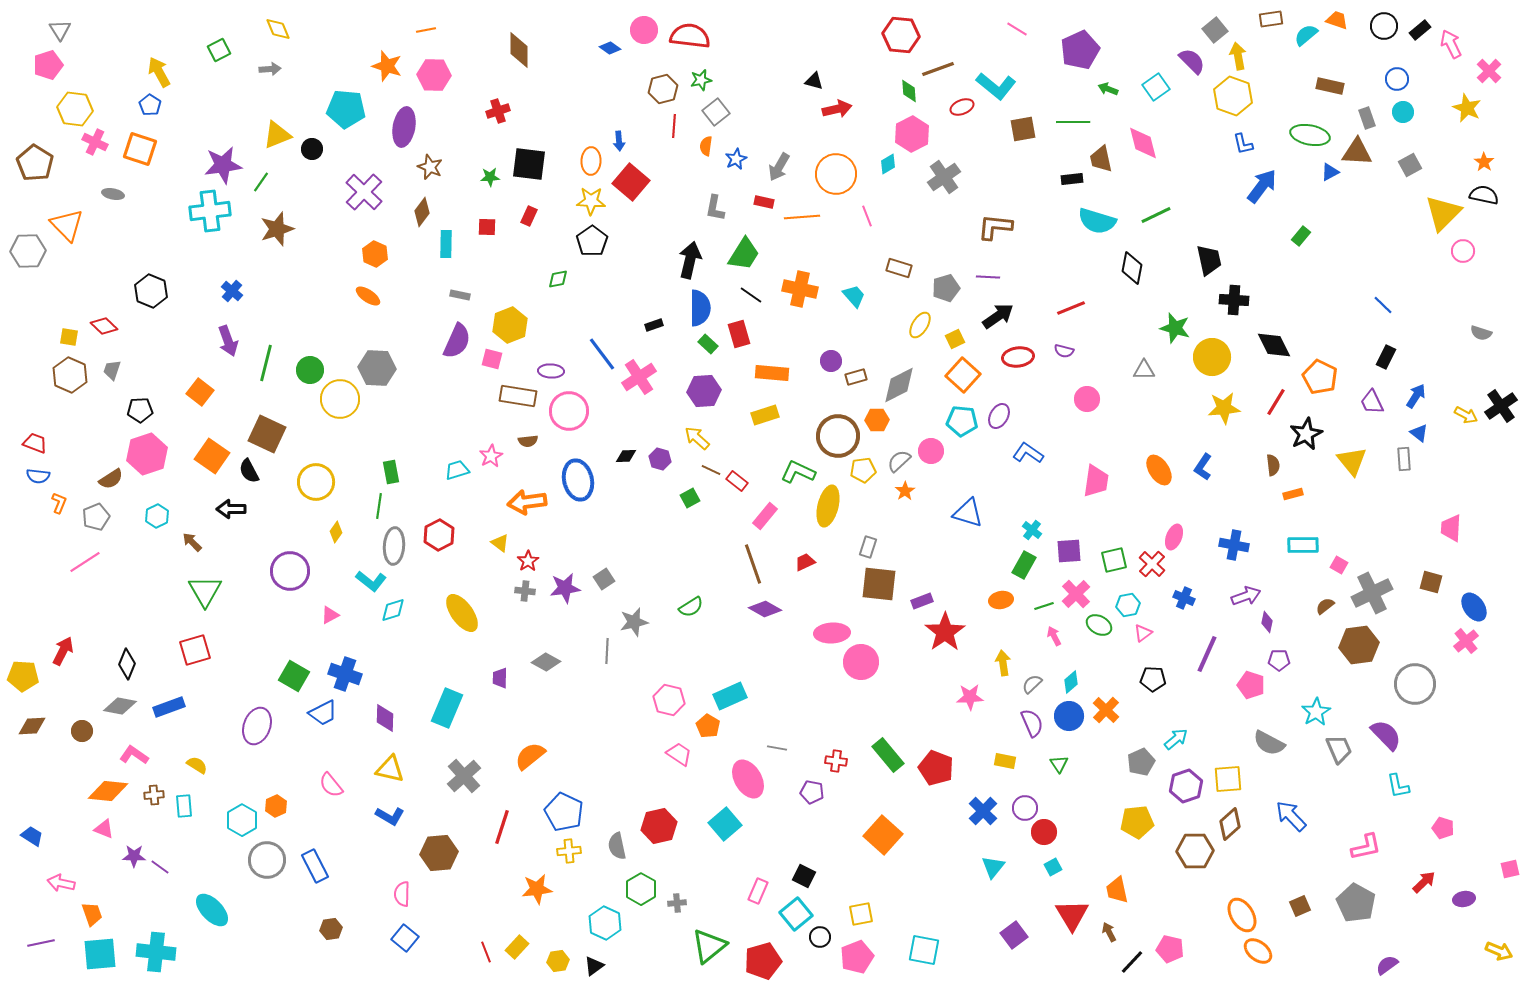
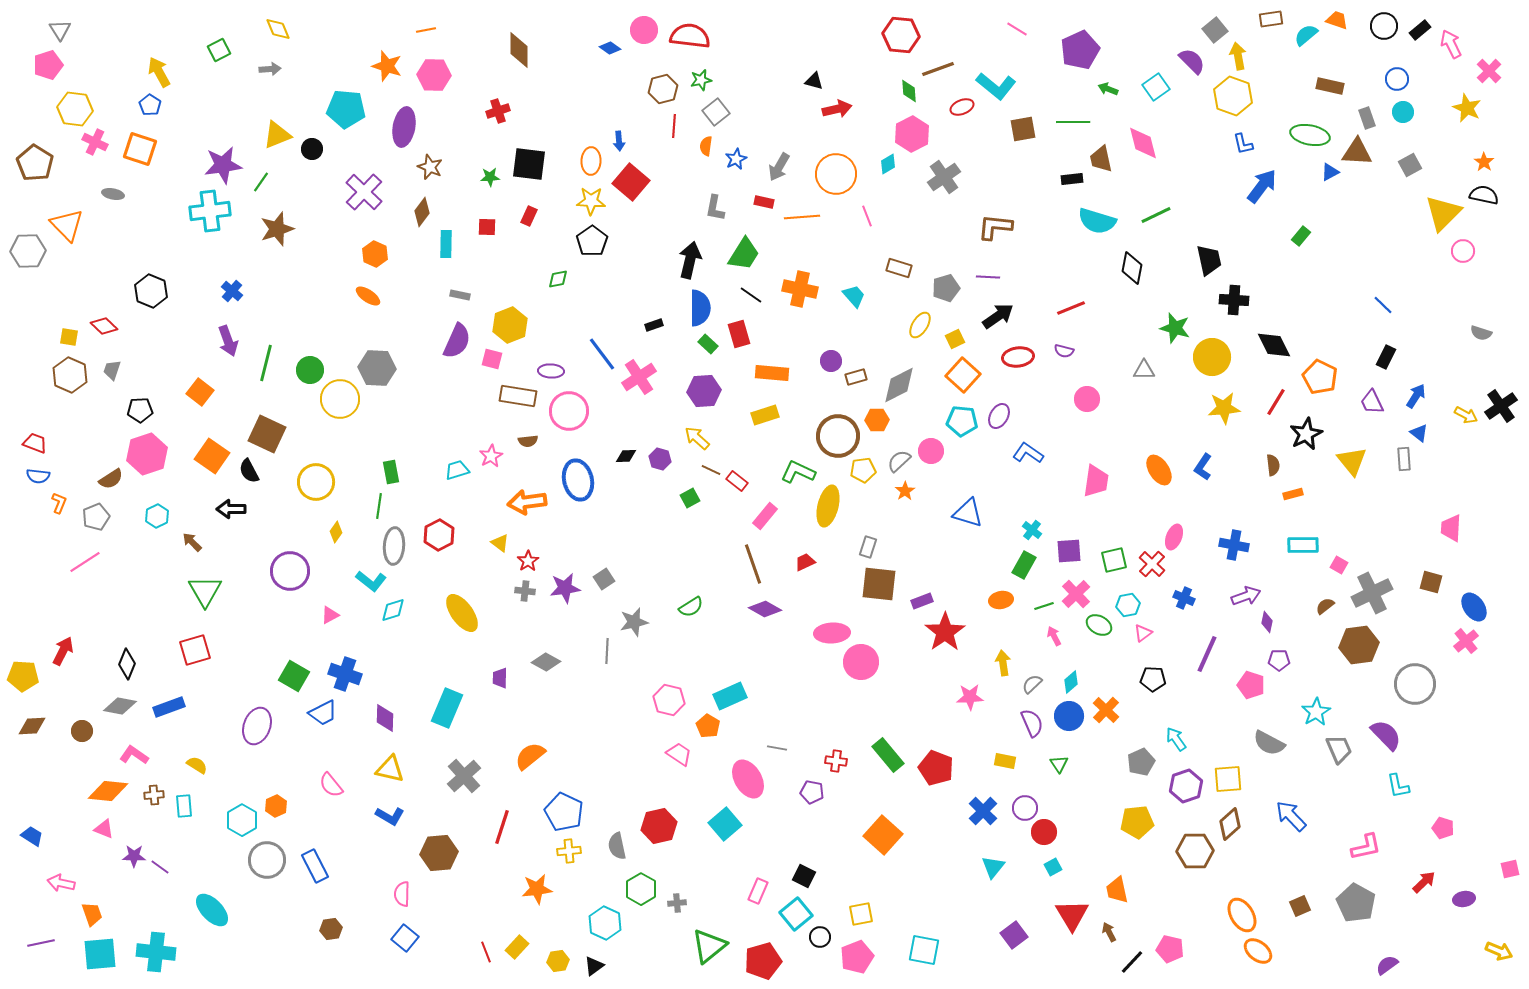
cyan arrow at (1176, 739): rotated 85 degrees counterclockwise
